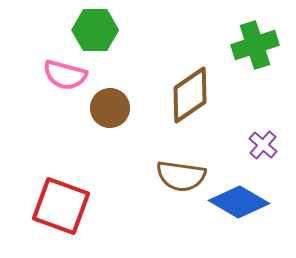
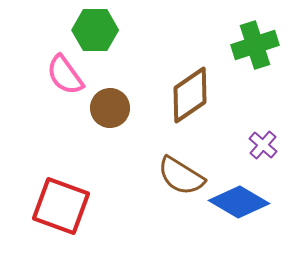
pink semicircle: rotated 39 degrees clockwise
brown semicircle: rotated 24 degrees clockwise
